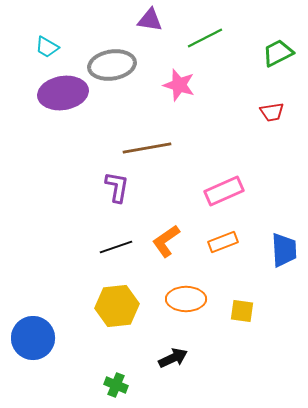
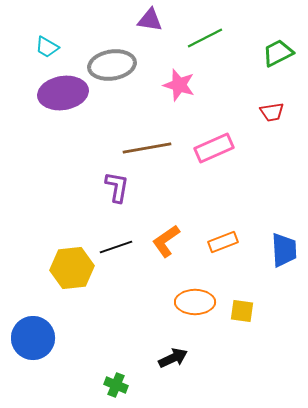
pink rectangle: moved 10 px left, 43 px up
orange ellipse: moved 9 px right, 3 px down
yellow hexagon: moved 45 px left, 38 px up
